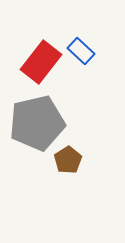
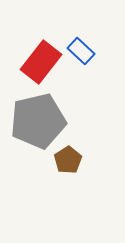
gray pentagon: moved 1 px right, 2 px up
